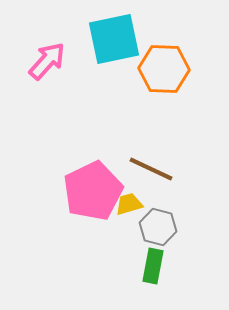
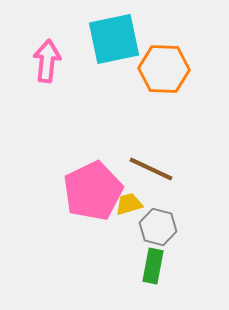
pink arrow: rotated 36 degrees counterclockwise
